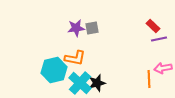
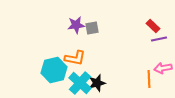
purple star: moved 3 px up
